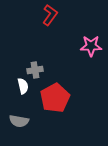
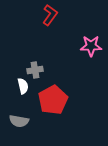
red pentagon: moved 2 px left, 2 px down
